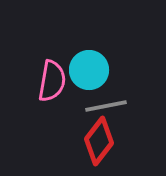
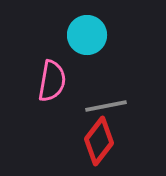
cyan circle: moved 2 px left, 35 px up
